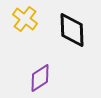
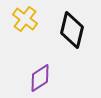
black diamond: rotated 15 degrees clockwise
